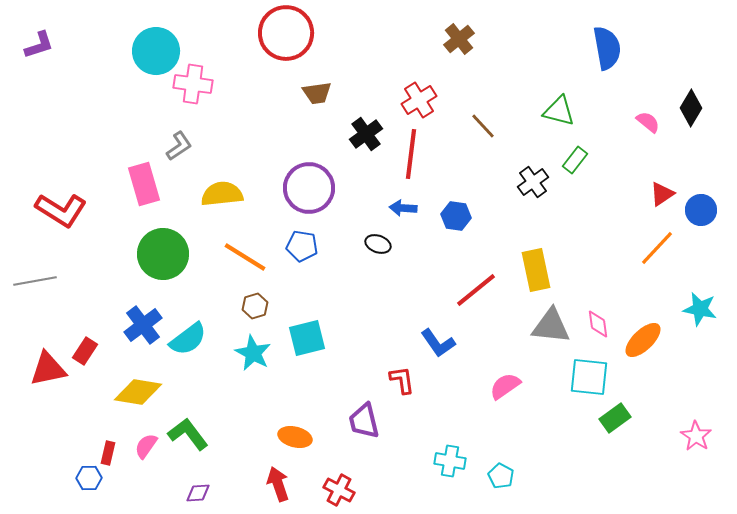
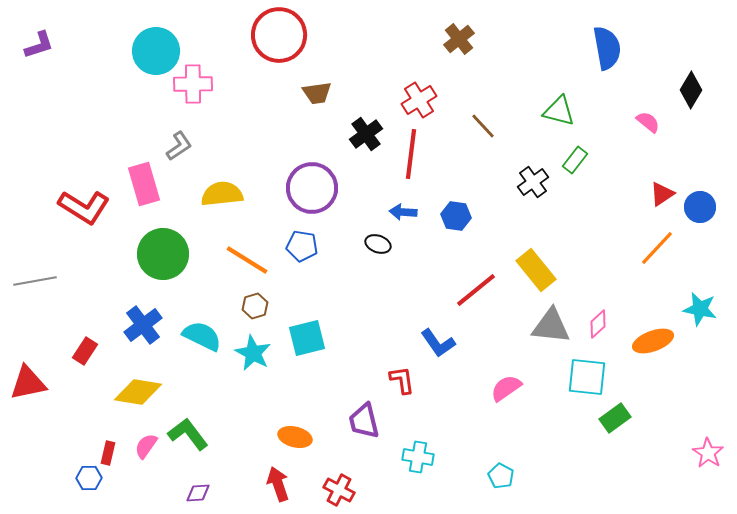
red circle at (286, 33): moved 7 px left, 2 px down
pink cross at (193, 84): rotated 9 degrees counterclockwise
black diamond at (691, 108): moved 18 px up
purple circle at (309, 188): moved 3 px right
blue arrow at (403, 208): moved 4 px down
red L-shape at (61, 210): moved 23 px right, 3 px up
blue circle at (701, 210): moved 1 px left, 3 px up
orange line at (245, 257): moved 2 px right, 3 px down
yellow rectangle at (536, 270): rotated 27 degrees counterclockwise
pink diamond at (598, 324): rotated 56 degrees clockwise
cyan semicircle at (188, 339): moved 14 px right, 3 px up; rotated 117 degrees counterclockwise
orange ellipse at (643, 340): moved 10 px right, 1 px down; rotated 24 degrees clockwise
red triangle at (48, 369): moved 20 px left, 14 px down
cyan square at (589, 377): moved 2 px left
pink semicircle at (505, 386): moved 1 px right, 2 px down
pink star at (696, 436): moved 12 px right, 17 px down
cyan cross at (450, 461): moved 32 px left, 4 px up
